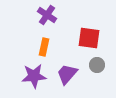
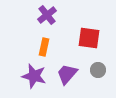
purple cross: rotated 18 degrees clockwise
gray circle: moved 1 px right, 5 px down
purple star: rotated 20 degrees clockwise
